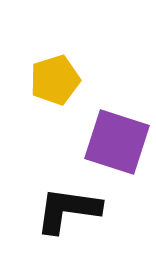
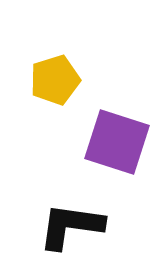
black L-shape: moved 3 px right, 16 px down
